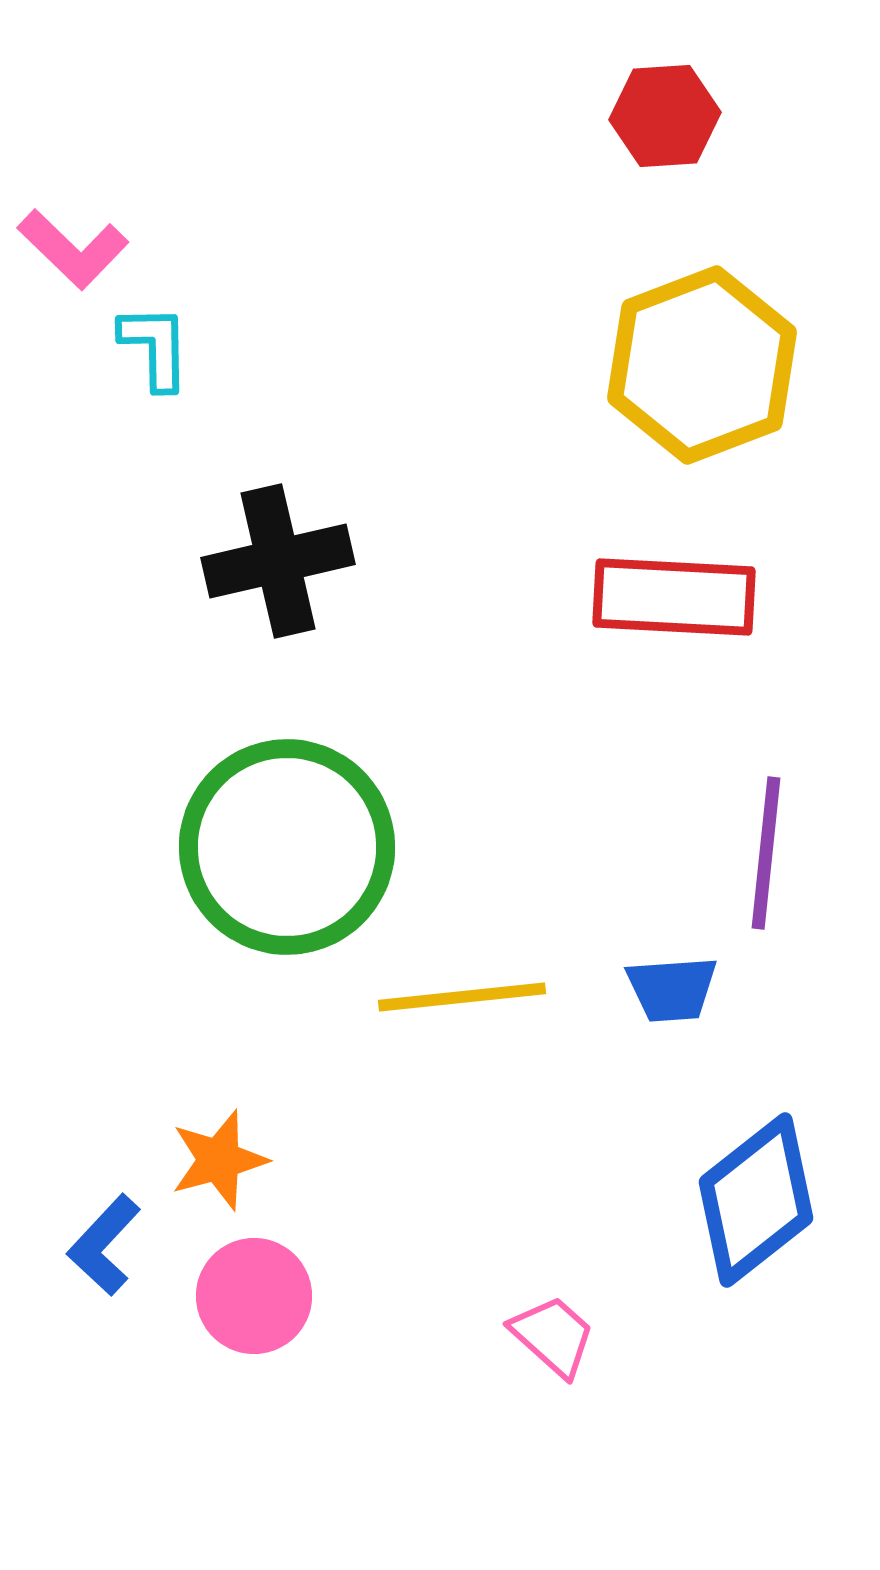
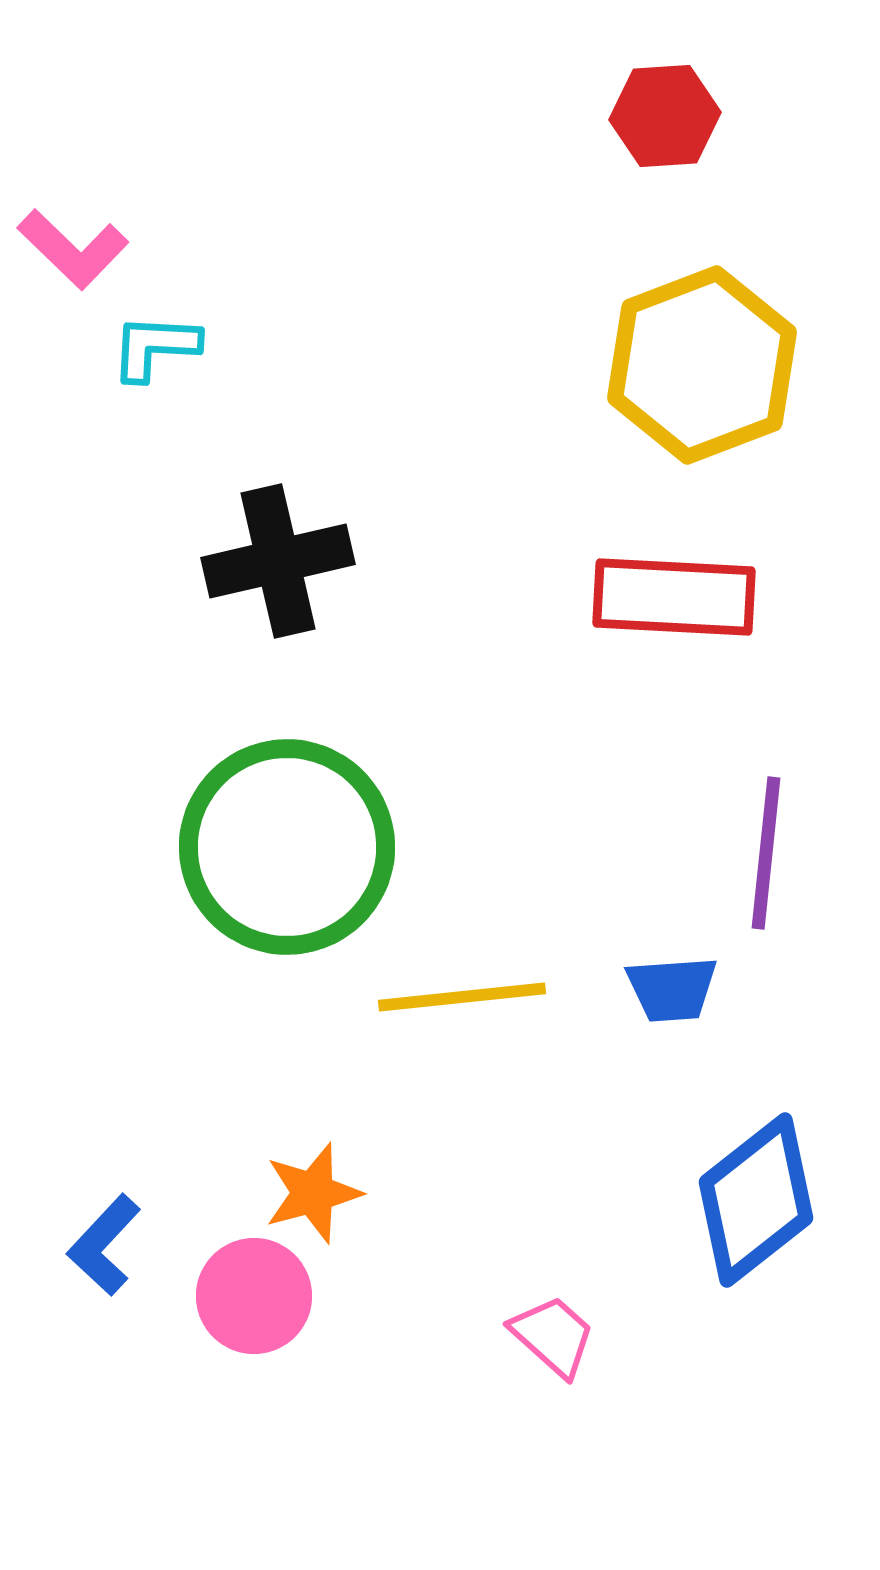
cyan L-shape: rotated 86 degrees counterclockwise
orange star: moved 94 px right, 33 px down
